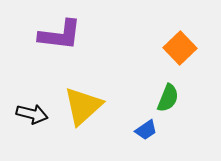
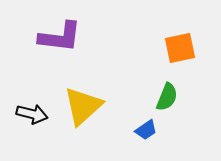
purple L-shape: moved 2 px down
orange square: rotated 32 degrees clockwise
green semicircle: moved 1 px left, 1 px up
